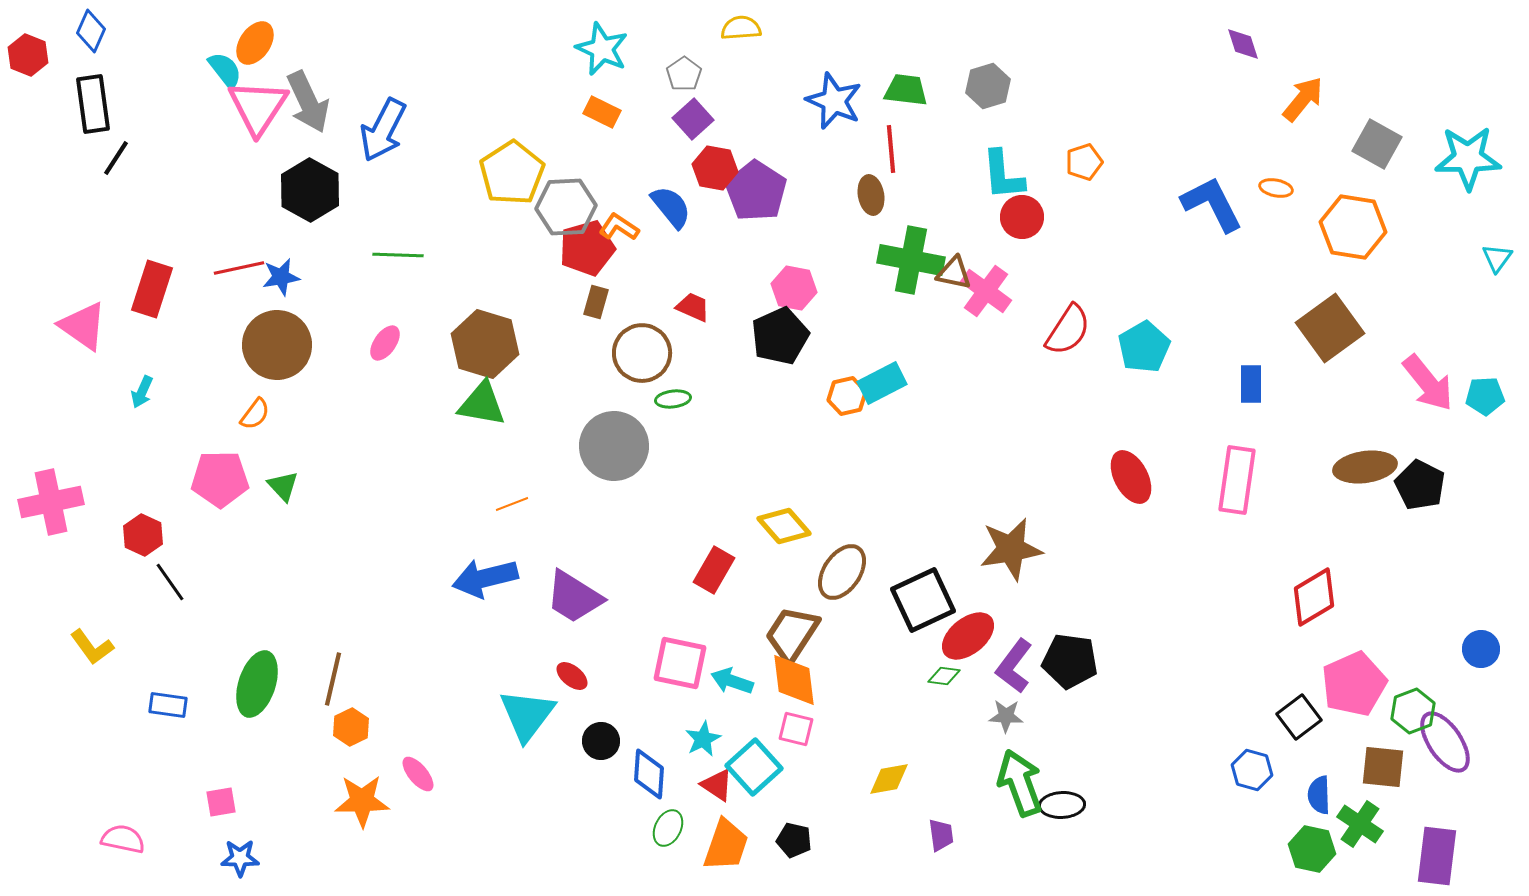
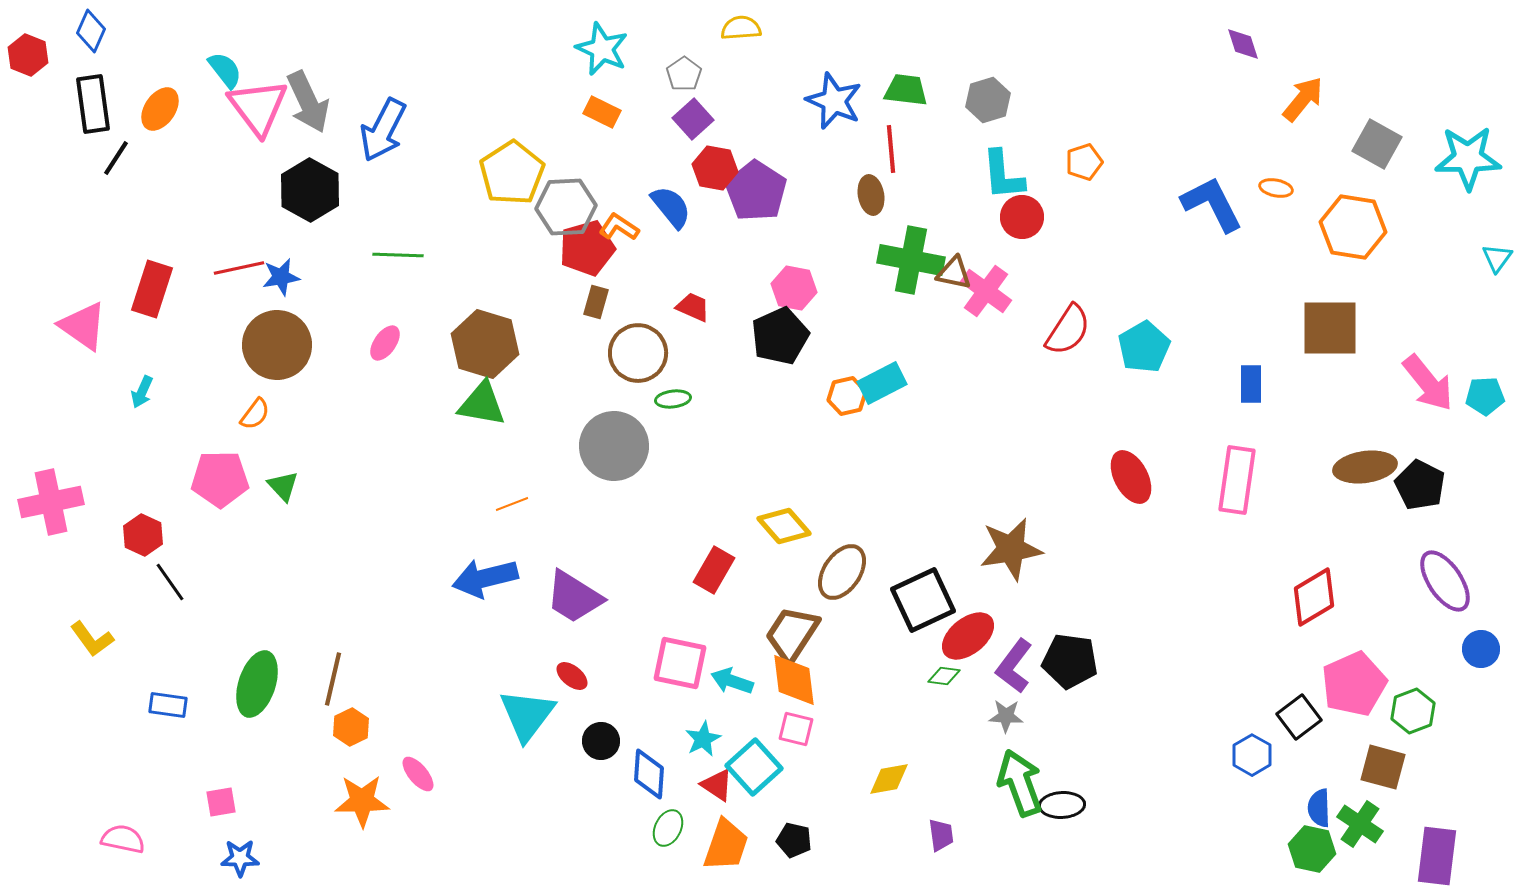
orange ellipse at (255, 43): moved 95 px left, 66 px down
gray hexagon at (988, 86): moved 14 px down
pink triangle at (258, 107): rotated 10 degrees counterclockwise
brown square at (1330, 328): rotated 36 degrees clockwise
brown circle at (642, 353): moved 4 px left
yellow L-shape at (92, 647): moved 8 px up
purple ellipse at (1445, 742): moved 161 px up
brown square at (1383, 767): rotated 9 degrees clockwise
blue hexagon at (1252, 770): moved 15 px up; rotated 15 degrees clockwise
blue semicircle at (1319, 795): moved 13 px down
